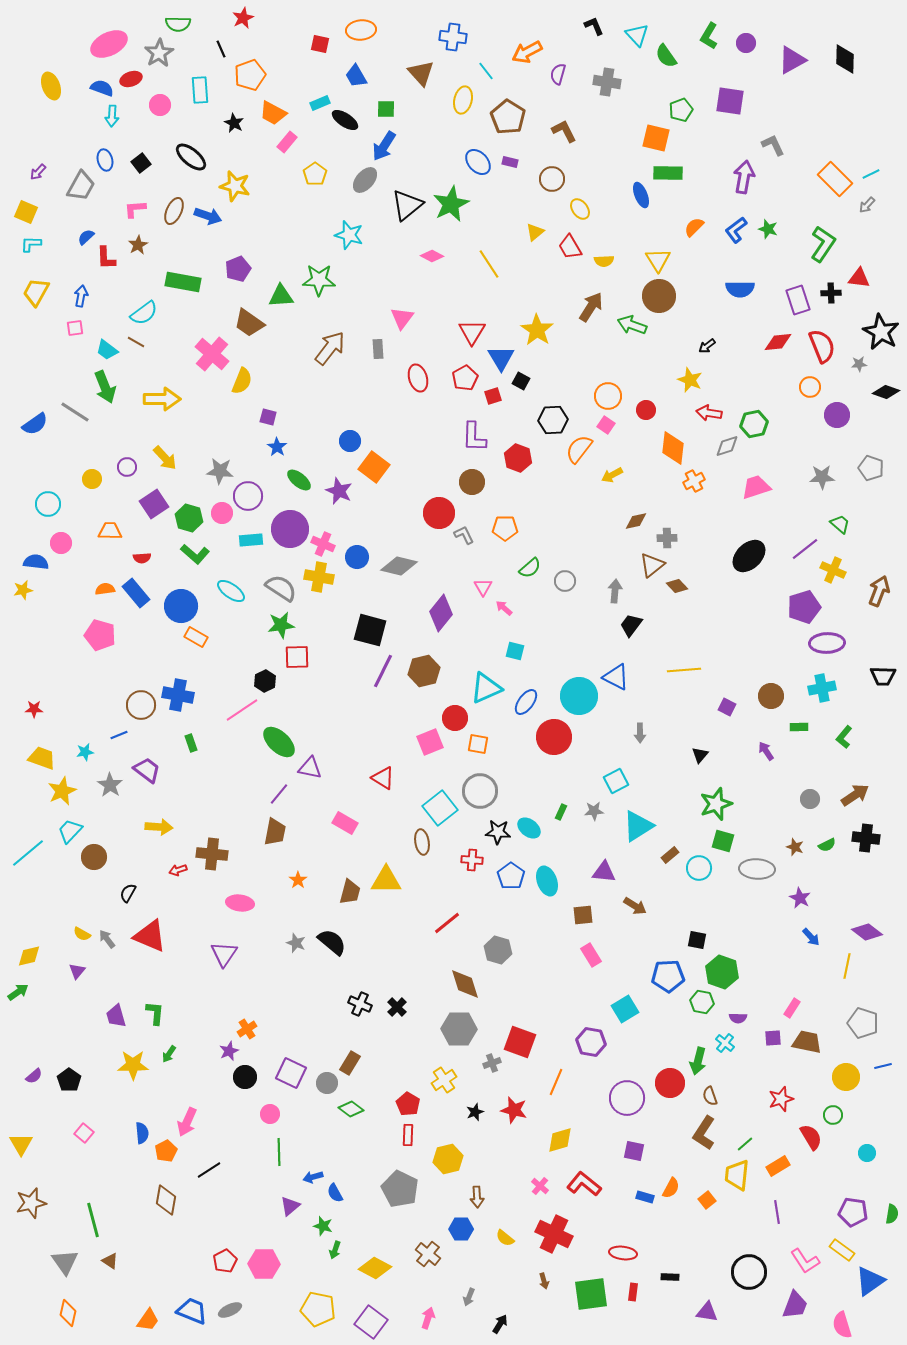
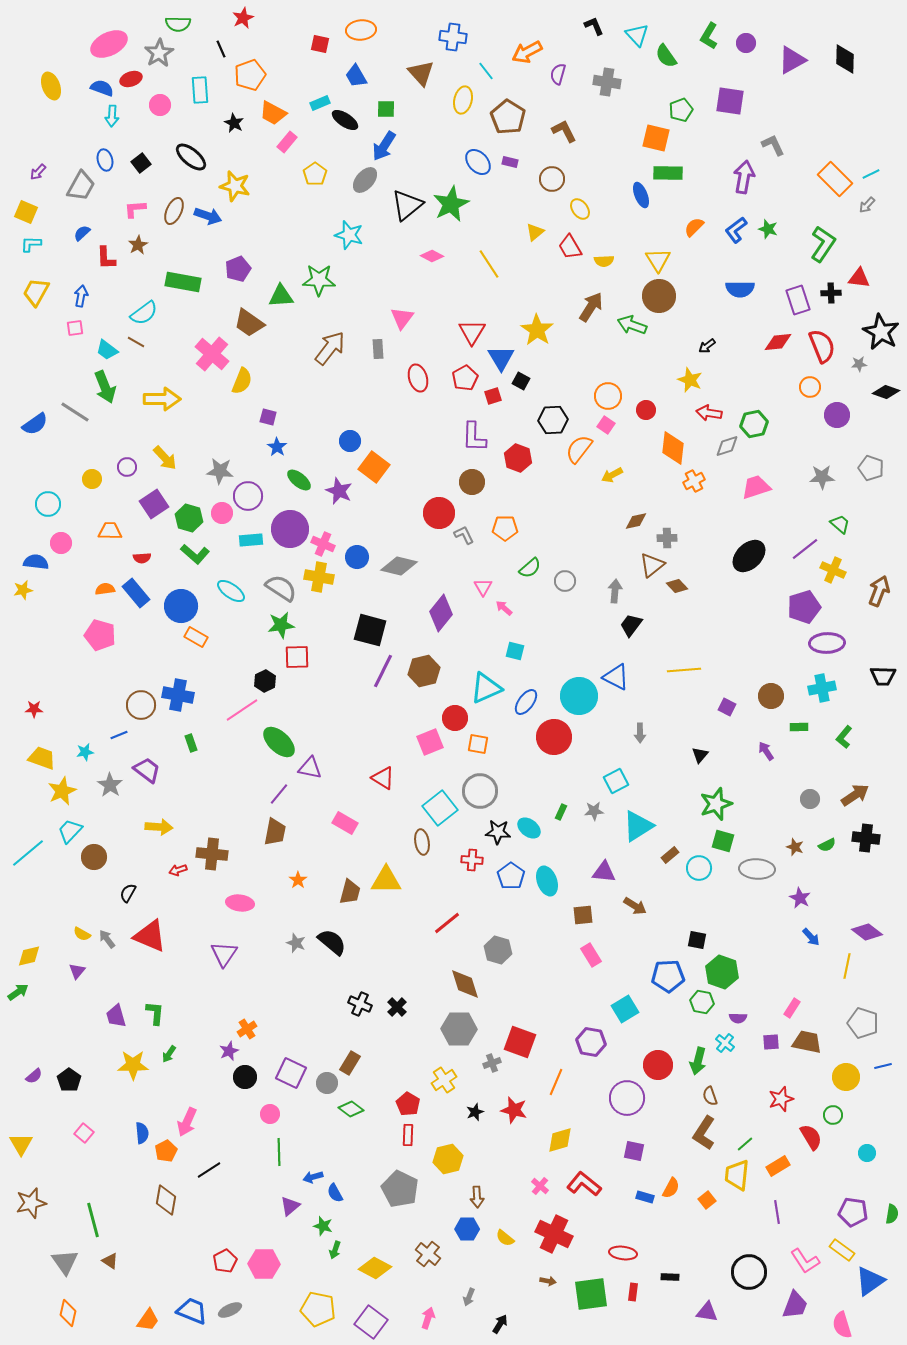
blue semicircle at (86, 237): moved 4 px left, 4 px up
purple square at (773, 1038): moved 2 px left, 4 px down
red circle at (670, 1083): moved 12 px left, 18 px up
blue hexagon at (461, 1229): moved 6 px right
brown arrow at (544, 1281): moved 4 px right; rotated 63 degrees counterclockwise
